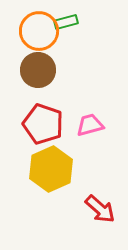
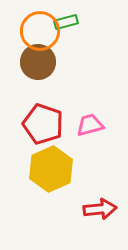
orange circle: moved 1 px right
brown circle: moved 8 px up
red arrow: rotated 48 degrees counterclockwise
